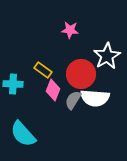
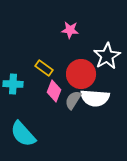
yellow rectangle: moved 1 px right, 2 px up
pink diamond: moved 1 px right, 1 px down
